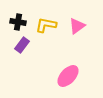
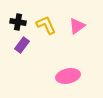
yellow L-shape: rotated 55 degrees clockwise
pink ellipse: rotated 35 degrees clockwise
